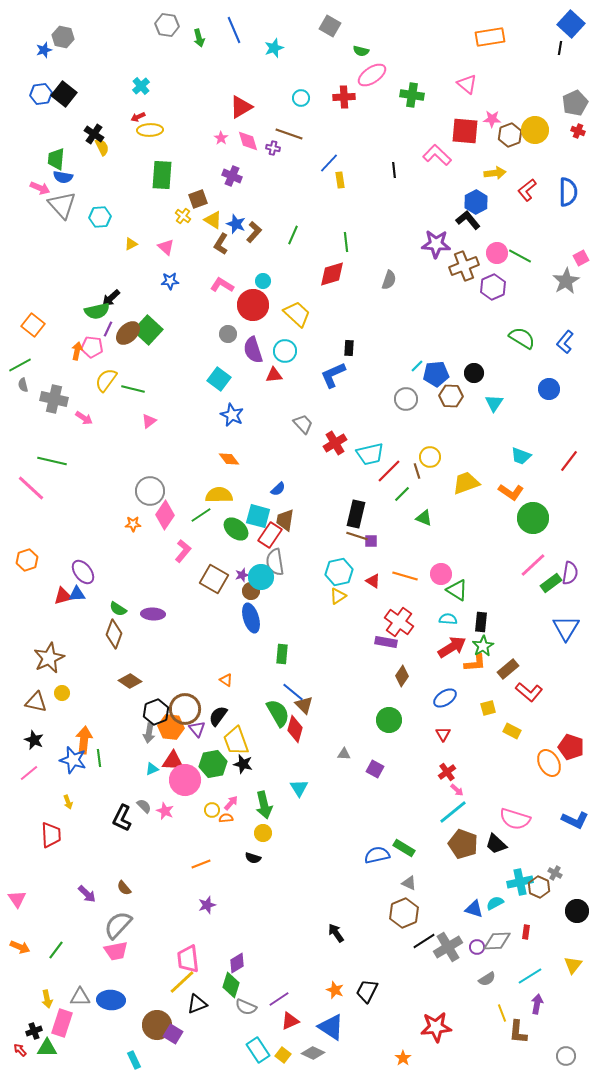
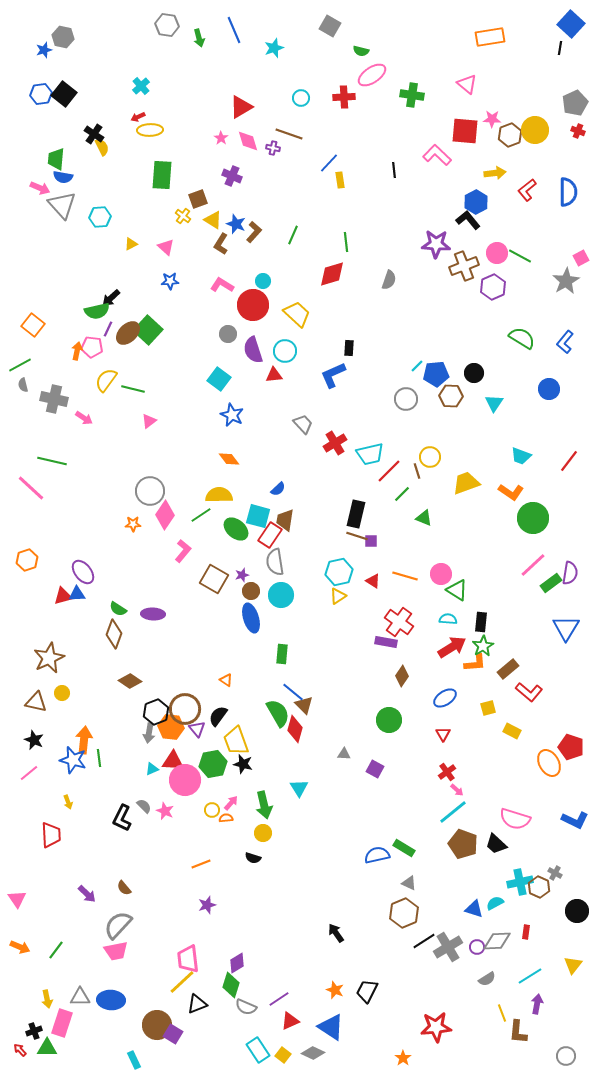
cyan circle at (261, 577): moved 20 px right, 18 px down
